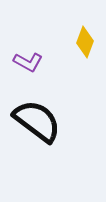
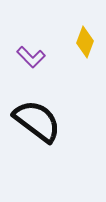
purple L-shape: moved 3 px right, 5 px up; rotated 16 degrees clockwise
